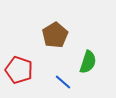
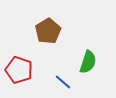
brown pentagon: moved 7 px left, 4 px up
